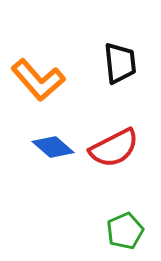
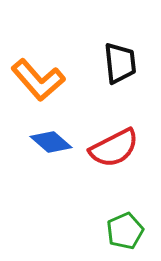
blue diamond: moved 2 px left, 5 px up
